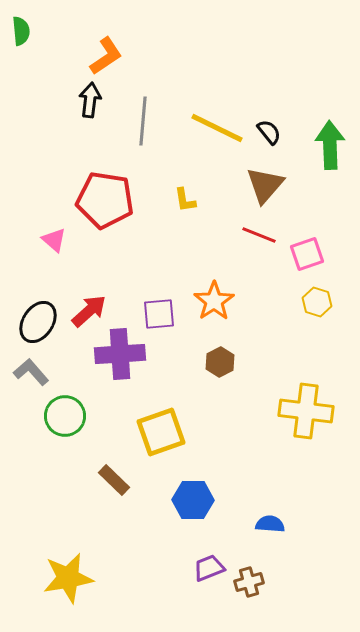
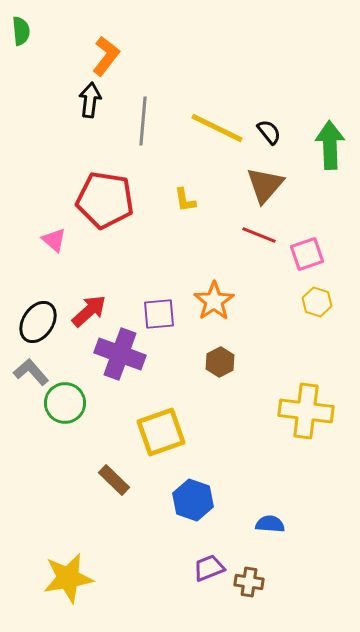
orange L-shape: rotated 18 degrees counterclockwise
purple cross: rotated 24 degrees clockwise
green circle: moved 13 px up
blue hexagon: rotated 18 degrees clockwise
brown cross: rotated 24 degrees clockwise
